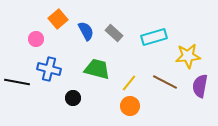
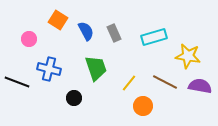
orange square: moved 1 px down; rotated 18 degrees counterclockwise
gray rectangle: rotated 24 degrees clockwise
pink circle: moved 7 px left
yellow star: rotated 15 degrees clockwise
green trapezoid: moved 1 px left, 1 px up; rotated 56 degrees clockwise
black line: rotated 10 degrees clockwise
purple semicircle: rotated 90 degrees clockwise
black circle: moved 1 px right
orange circle: moved 13 px right
